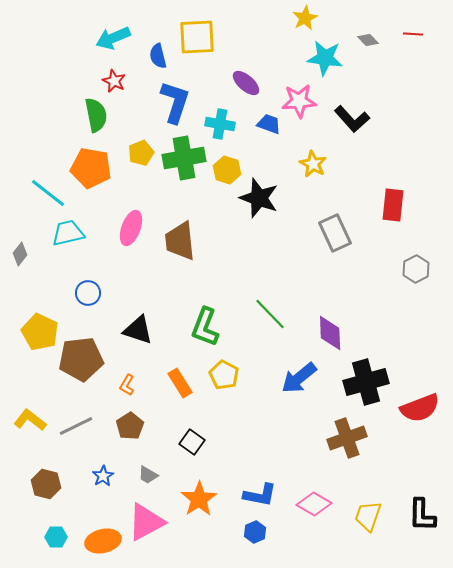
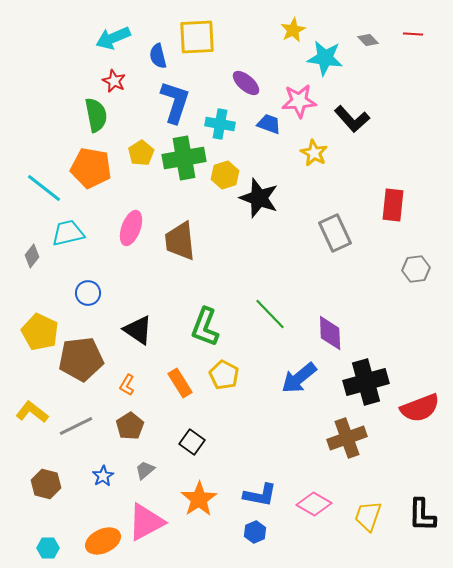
yellow star at (305, 18): moved 12 px left, 12 px down
yellow pentagon at (141, 153): rotated 10 degrees counterclockwise
yellow star at (313, 164): moved 1 px right, 11 px up
yellow hexagon at (227, 170): moved 2 px left, 5 px down; rotated 24 degrees clockwise
cyan line at (48, 193): moved 4 px left, 5 px up
gray diamond at (20, 254): moved 12 px right, 2 px down
gray hexagon at (416, 269): rotated 20 degrees clockwise
black triangle at (138, 330): rotated 16 degrees clockwise
yellow L-shape at (30, 420): moved 2 px right, 8 px up
gray trapezoid at (148, 475): moved 3 px left, 5 px up; rotated 110 degrees clockwise
cyan hexagon at (56, 537): moved 8 px left, 11 px down
orange ellipse at (103, 541): rotated 12 degrees counterclockwise
